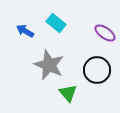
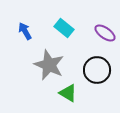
cyan rectangle: moved 8 px right, 5 px down
blue arrow: rotated 30 degrees clockwise
green triangle: rotated 18 degrees counterclockwise
